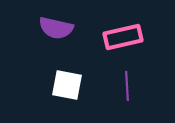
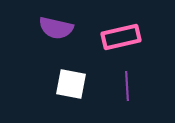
pink rectangle: moved 2 px left
white square: moved 4 px right, 1 px up
